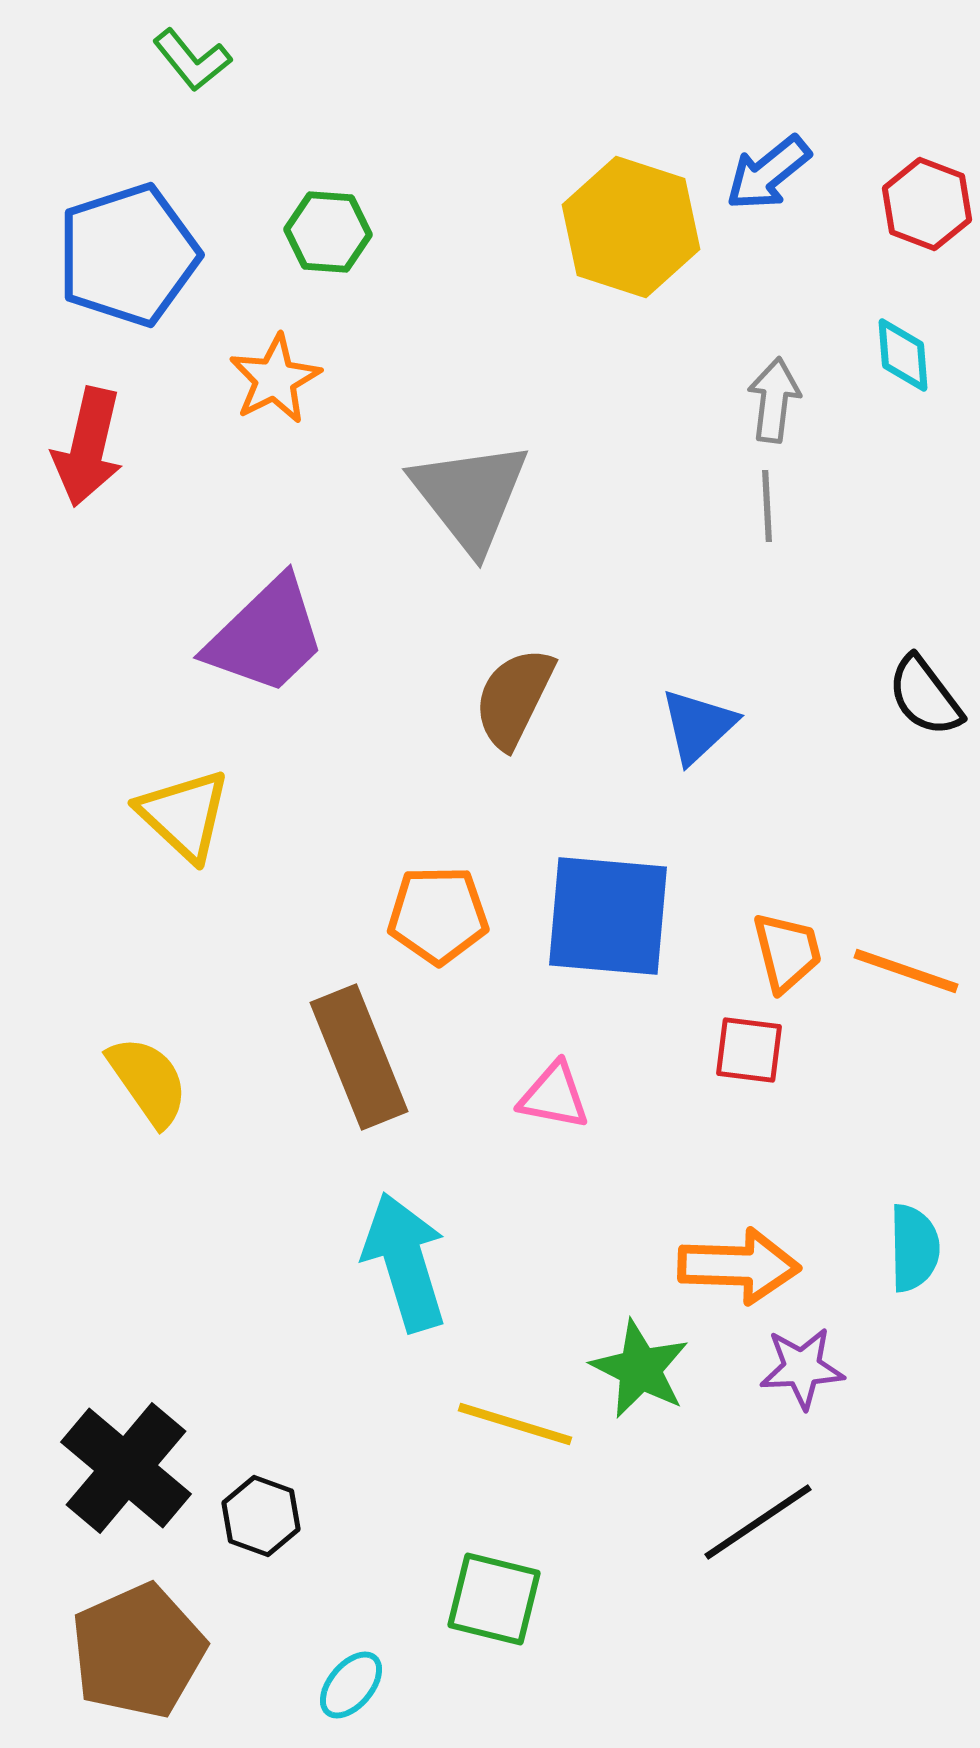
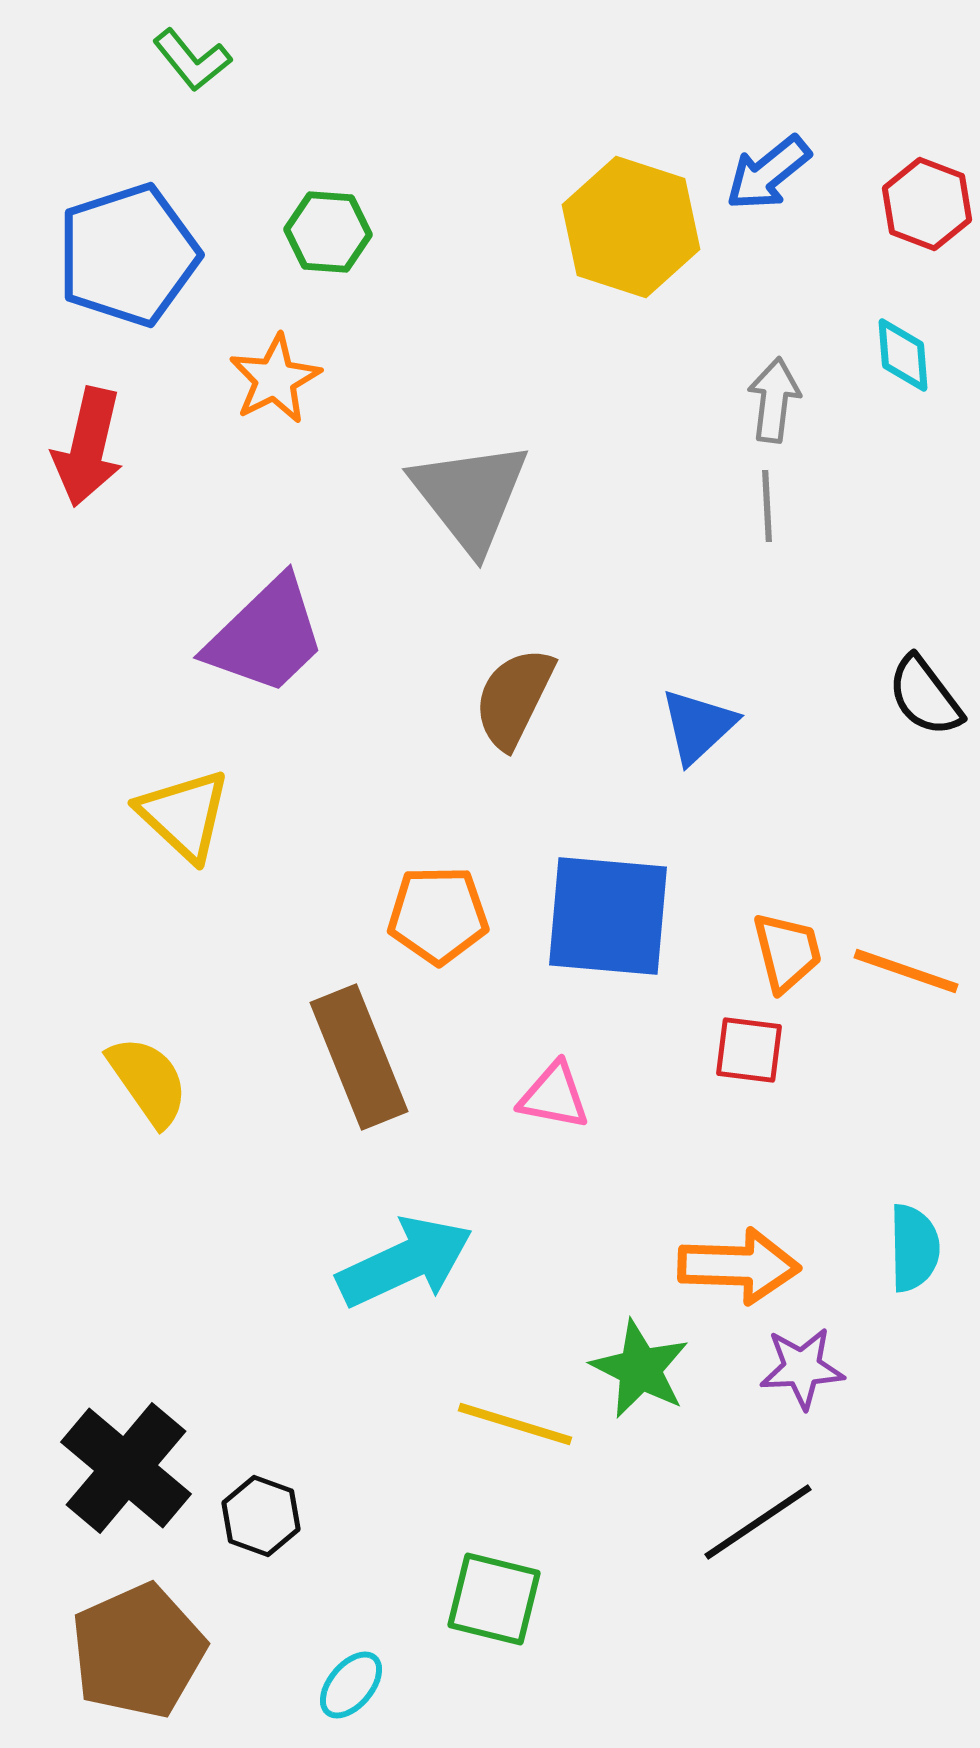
cyan arrow: rotated 82 degrees clockwise
